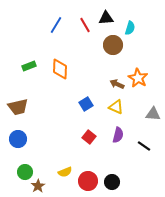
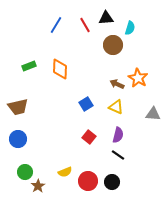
black line: moved 26 px left, 9 px down
